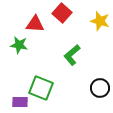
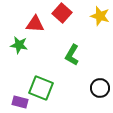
yellow star: moved 5 px up
green L-shape: rotated 20 degrees counterclockwise
purple rectangle: rotated 14 degrees clockwise
